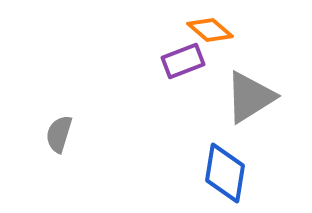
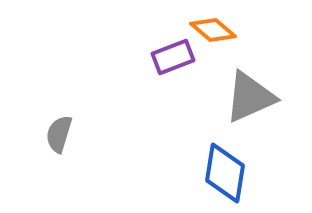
orange diamond: moved 3 px right
purple rectangle: moved 10 px left, 4 px up
gray triangle: rotated 8 degrees clockwise
